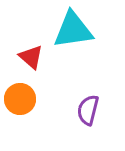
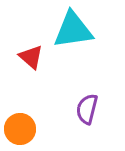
orange circle: moved 30 px down
purple semicircle: moved 1 px left, 1 px up
